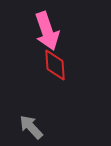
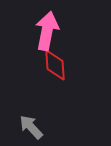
pink arrow: rotated 150 degrees counterclockwise
